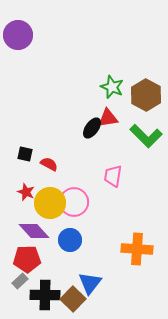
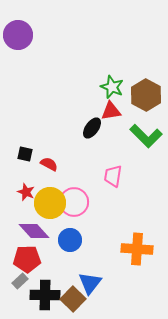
red triangle: moved 3 px right, 7 px up
